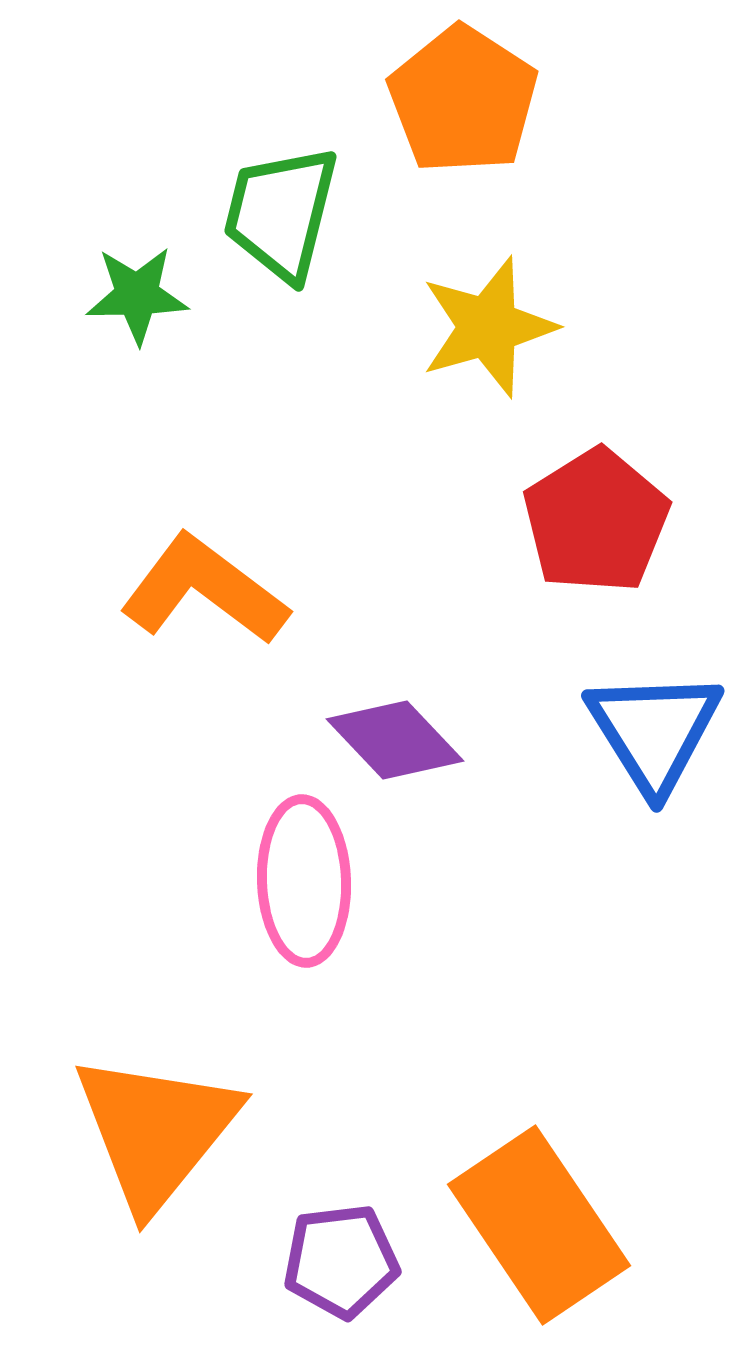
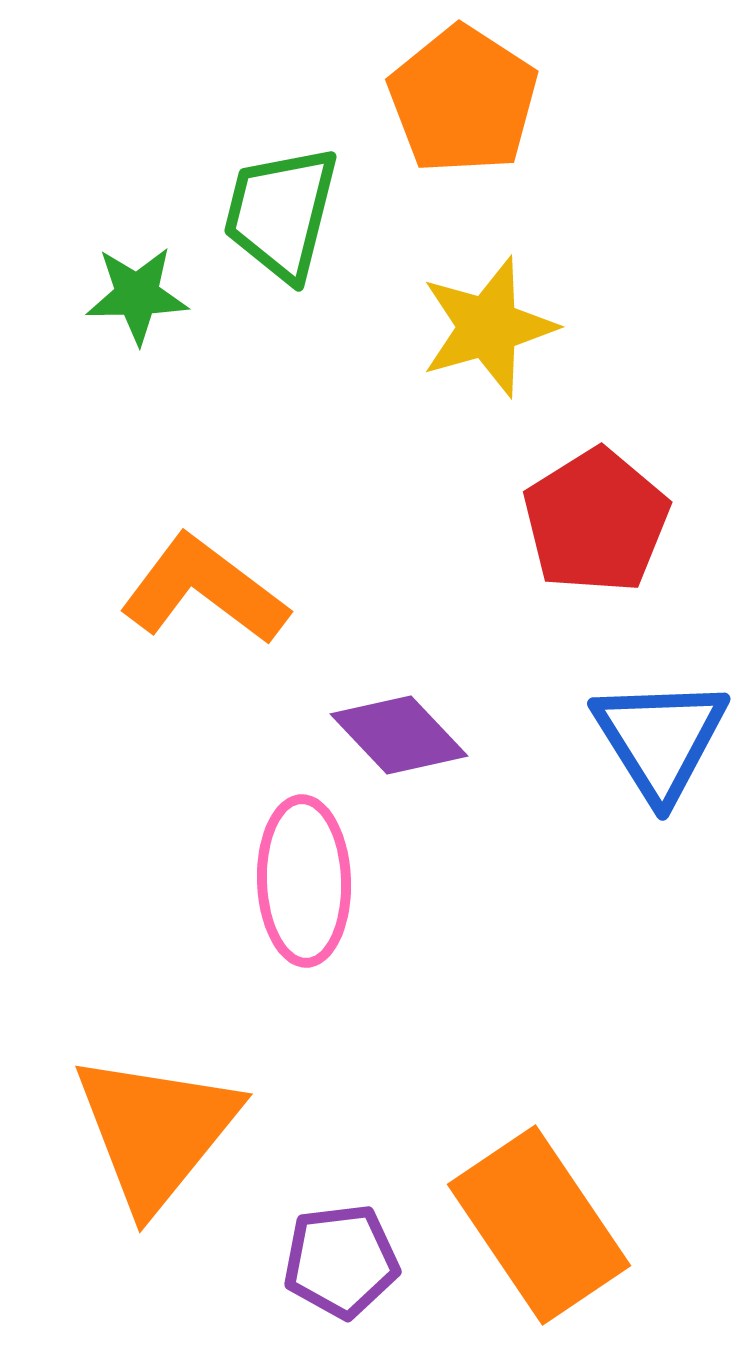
blue triangle: moved 6 px right, 8 px down
purple diamond: moved 4 px right, 5 px up
